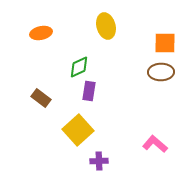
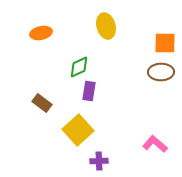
brown rectangle: moved 1 px right, 5 px down
